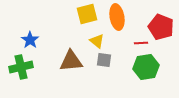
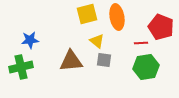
blue star: rotated 30 degrees clockwise
